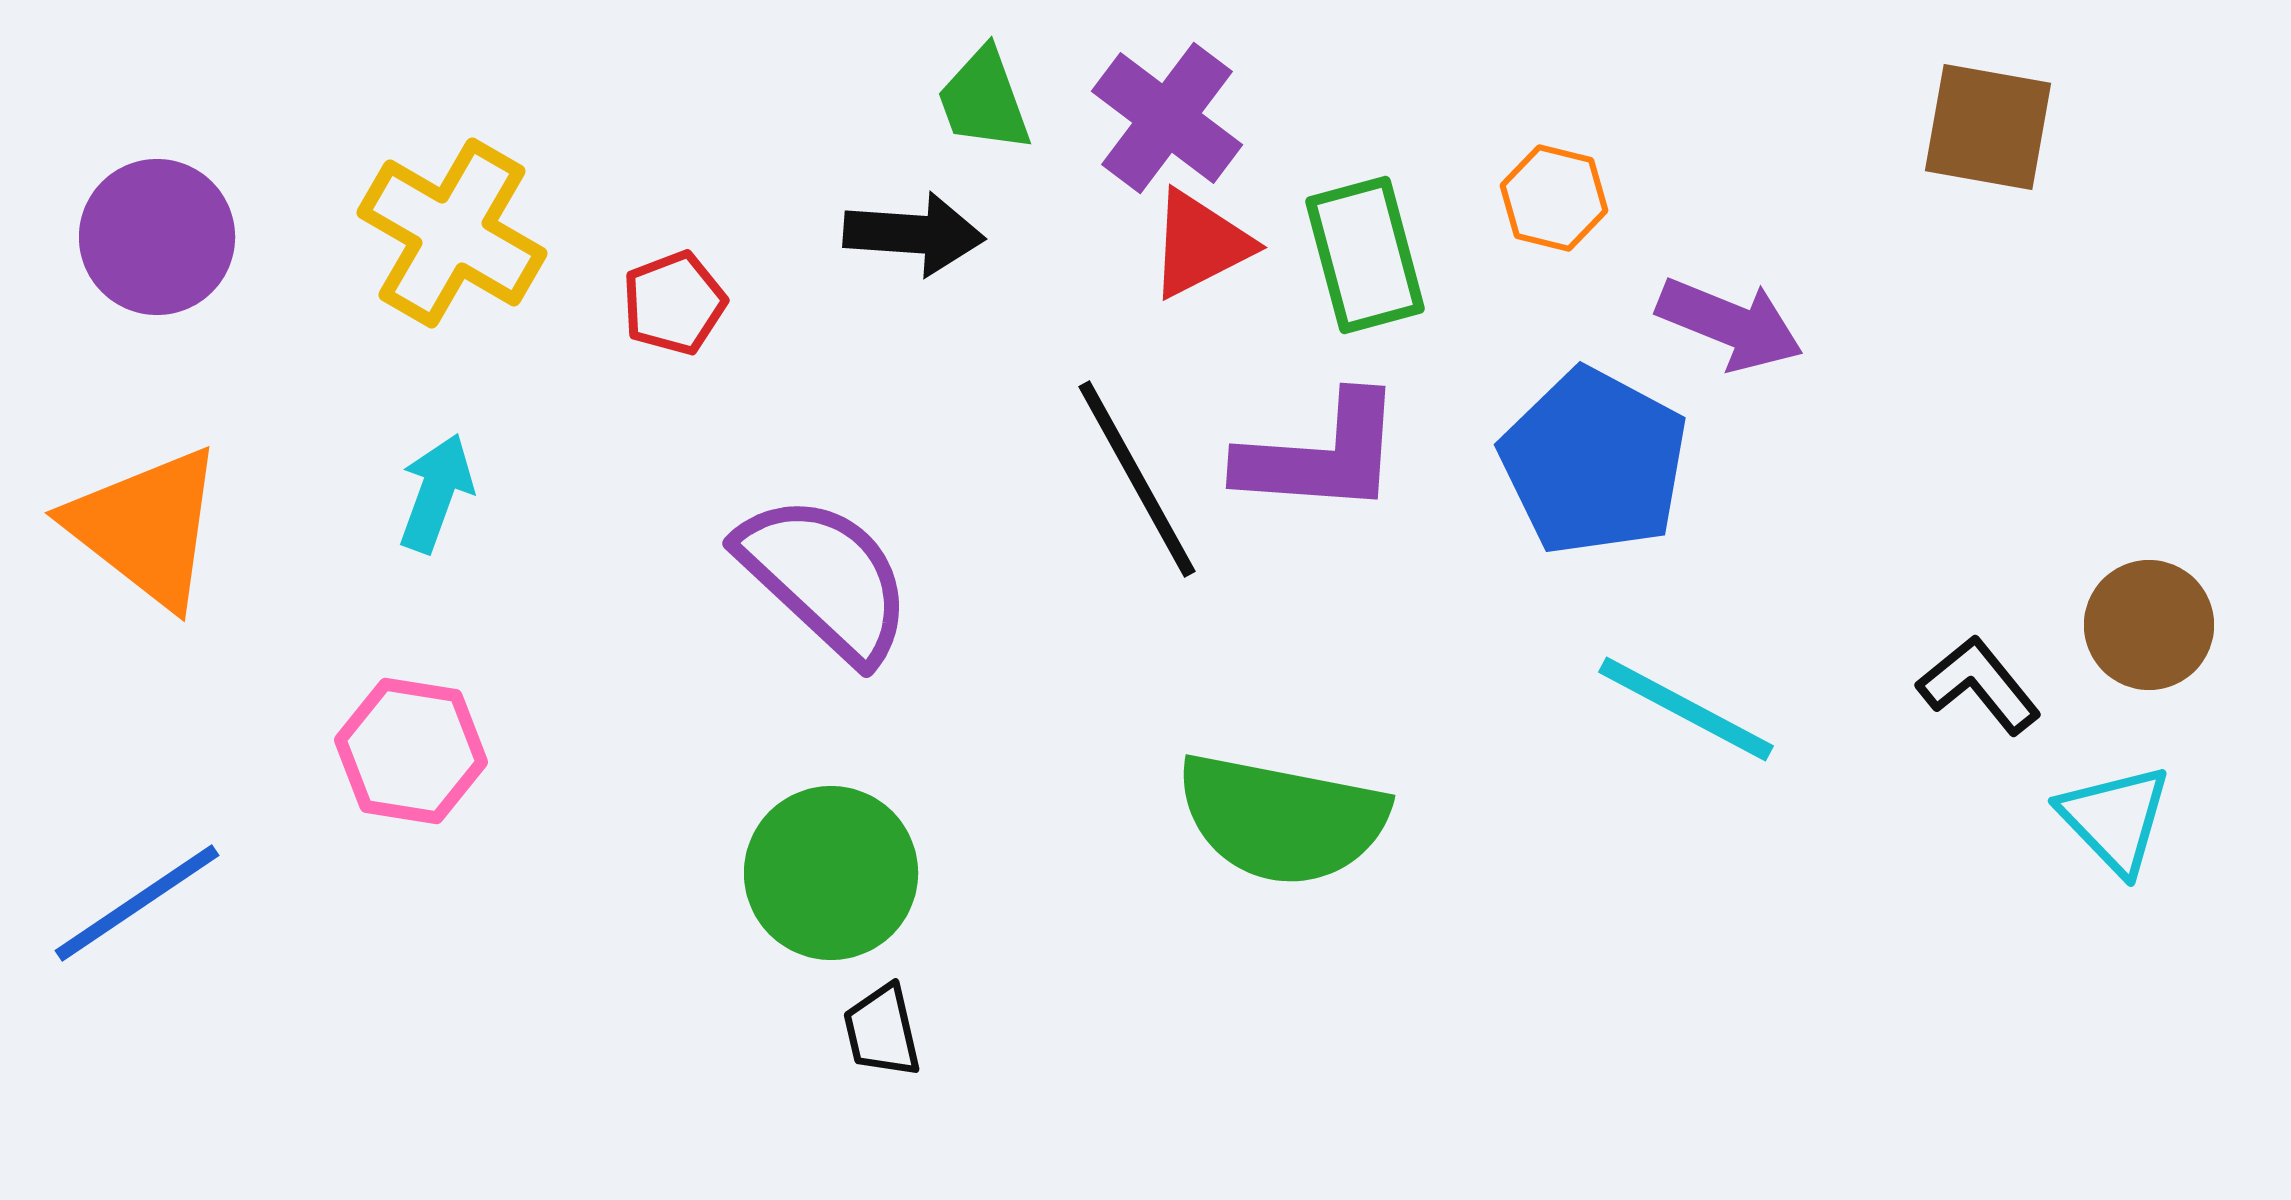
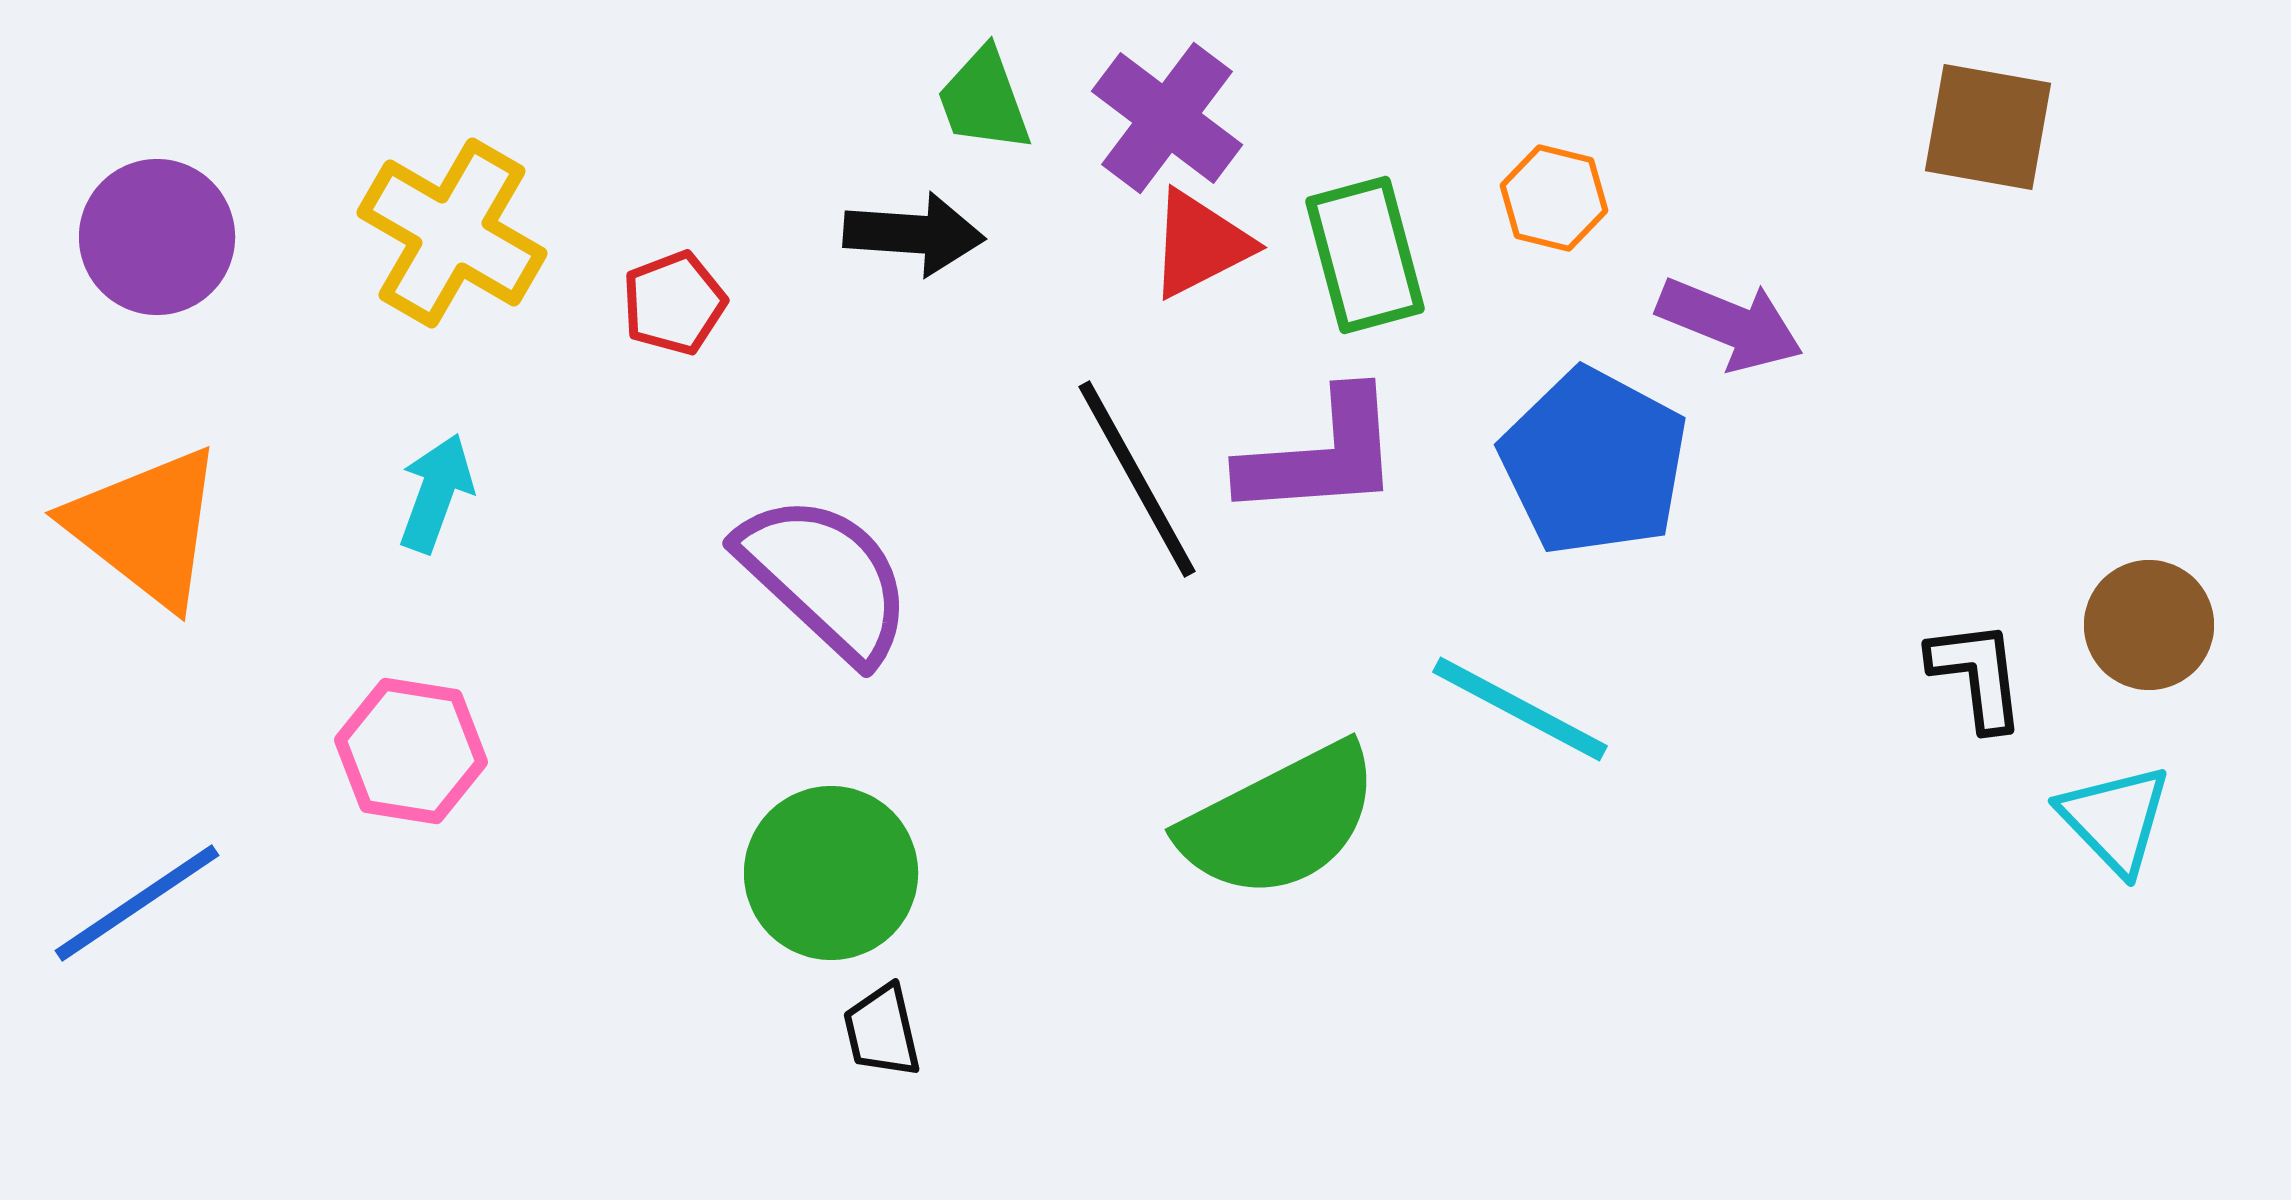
purple L-shape: rotated 8 degrees counterclockwise
black L-shape: moved 2 px left, 10 px up; rotated 32 degrees clockwise
cyan line: moved 166 px left
green semicircle: moved 2 px left, 2 px down; rotated 38 degrees counterclockwise
